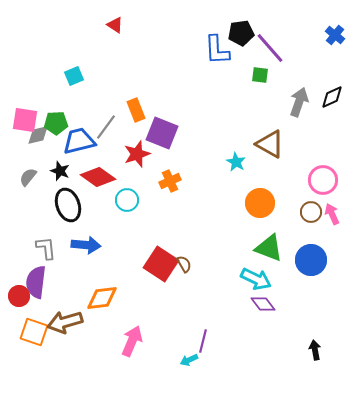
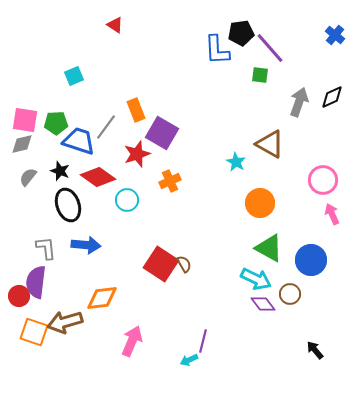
purple square at (162, 133): rotated 8 degrees clockwise
gray diamond at (38, 135): moved 16 px left, 9 px down
blue trapezoid at (79, 141): rotated 32 degrees clockwise
brown circle at (311, 212): moved 21 px left, 82 px down
green triangle at (269, 248): rotated 8 degrees clockwise
black arrow at (315, 350): rotated 30 degrees counterclockwise
